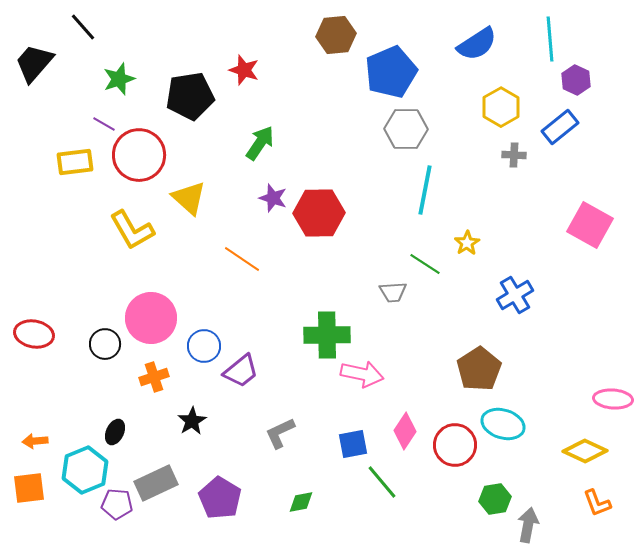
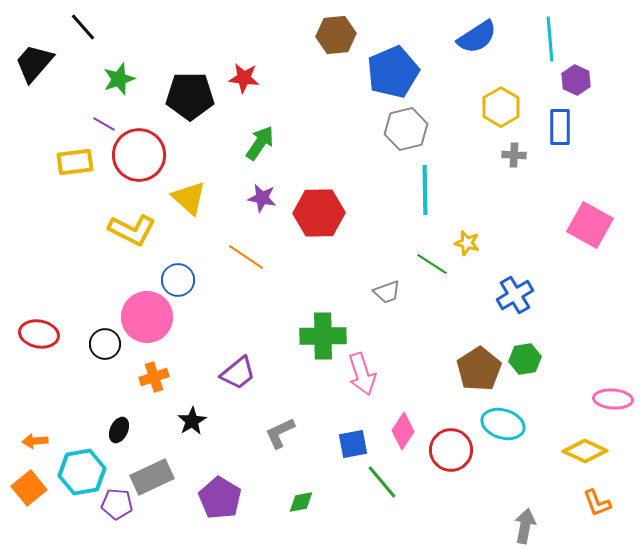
blue semicircle at (477, 44): moved 7 px up
red star at (244, 70): moved 8 px down; rotated 12 degrees counterclockwise
blue pentagon at (391, 72): moved 2 px right
black pentagon at (190, 96): rotated 9 degrees clockwise
blue rectangle at (560, 127): rotated 51 degrees counterclockwise
gray hexagon at (406, 129): rotated 15 degrees counterclockwise
cyan line at (425, 190): rotated 12 degrees counterclockwise
purple star at (273, 198): moved 11 px left; rotated 8 degrees counterclockwise
yellow L-shape at (132, 230): rotated 33 degrees counterclockwise
yellow star at (467, 243): rotated 25 degrees counterclockwise
orange line at (242, 259): moved 4 px right, 2 px up
green line at (425, 264): moved 7 px right
gray trapezoid at (393, 292): moved 6 px left; rotated 16 degrees counterclockwise
pink circle at (151, 318): moved 4 px left, 1 px up
red ellipse at (34, 334): moved 5 px right
green cross at (327, 335): moved 4 px left, 1 px down
blue circle at (204, 346): moved 26 px left, 66 px up
purple trapezoid at (241, 371): moved 3 px left, 2 px down
pink arrow at (362, 374): rotated 60 degrees clockwise
pink diamond at (405, 431): moved 2 px left
black ellipse at (115, 432): moved 4 px right, 2 px up
red circle at (455, 445): moved 4 px left, 5 px down
cyan hexagon at (85, 470): moved 3 px left, 2 px down; rotated 12 degrees clockwise
gray rectangle at (156, 483): moved 4 px left, 6 px up
orange square at (29, 488): rotated 32 degrees counterclockwise
green hexagon at (495, 499): moved 30 px right, 140 px up
gray arrow at (528, 525): moved 3 px left, 1 px down
